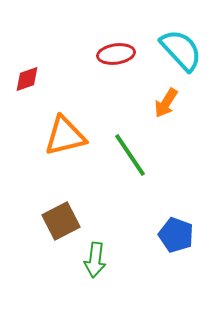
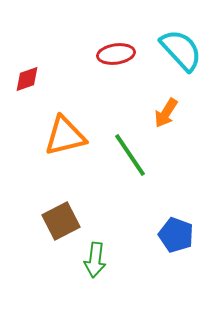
orange arrow: moved 10 px down
